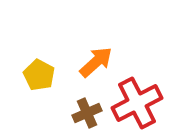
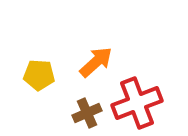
yellow pentagon: rotated 24 degrees counterclockwise
red cross: rotated 6 degrees clockwise
